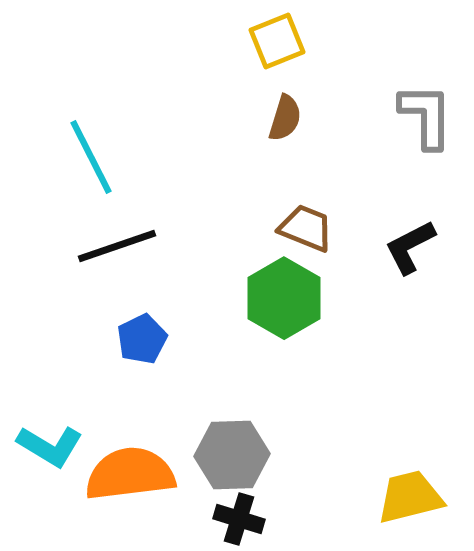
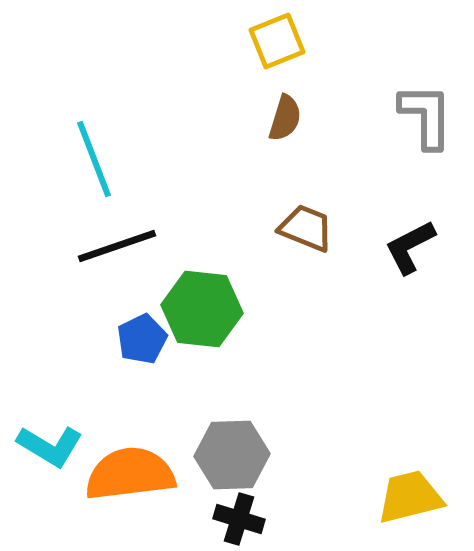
cyan line: moved 3 px right, 2 px down; rotated 6 degrees clockwise
green hexagon: moved 82 px left, 11 px down; rotated 24 degrees counterclockwise
